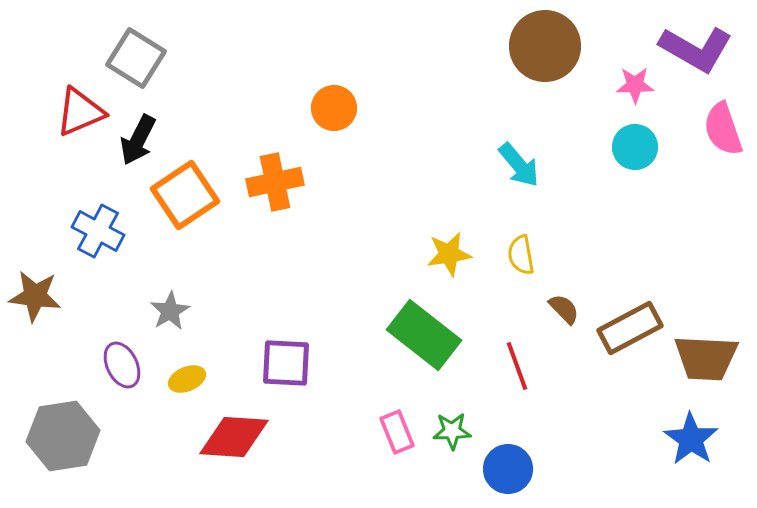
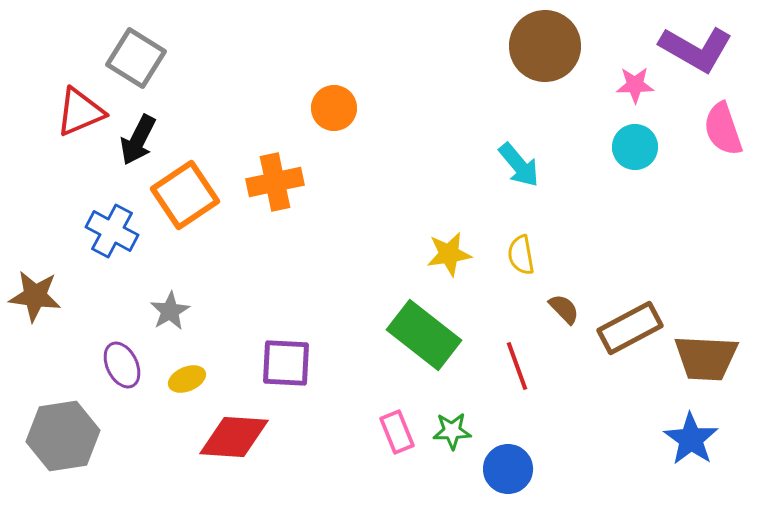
blue cross: moved 14 px right
